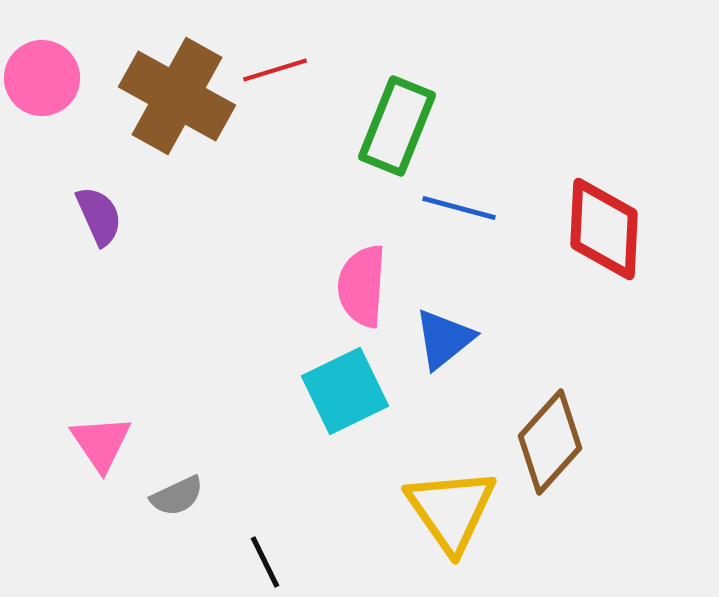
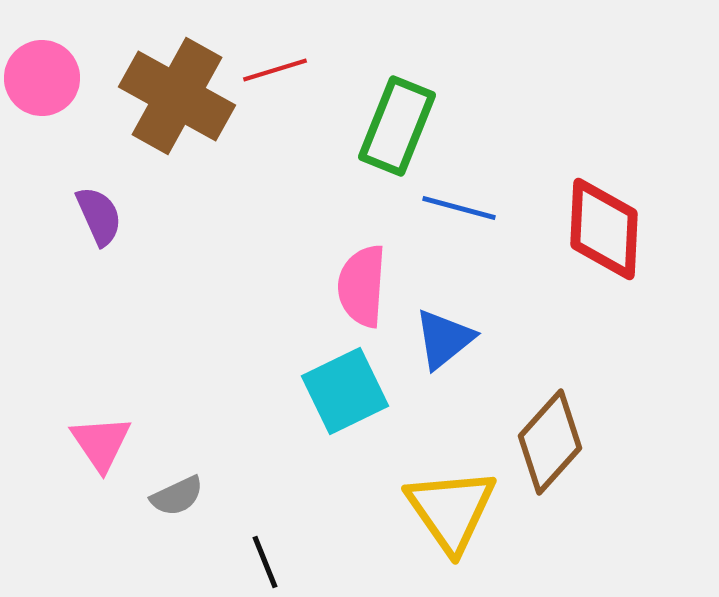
black line: rotated 4 degrees clockwise
